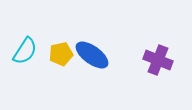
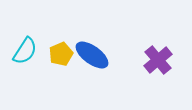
yellow pentagon: rotated 10 degrees counterclockwise
purple cross: rotated 28 degrees clockwise
